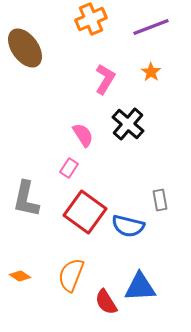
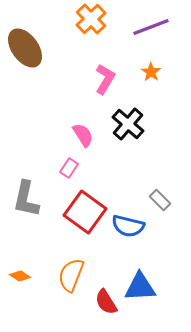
orange cross: rotated 20 degrees counterclockwise
gray rectangle: rotated 35 degrees counterclockwise
